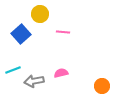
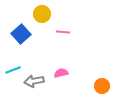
yellow circle: moved 2 px right
